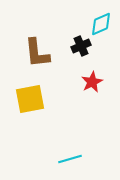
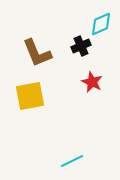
brown L-shape: rotated 16 degrees counterclockwise
red star: rotated 20 degrees counterclockwise
yellow square: moved 3 px up
cyan line: moved 2 px right, 2 px down; rotated 10 degrees counterclockwise
